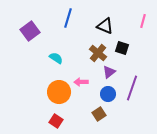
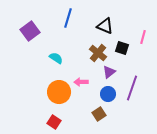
pink line: moved 16 px down
red square: moved 2 px left, 1 px down
